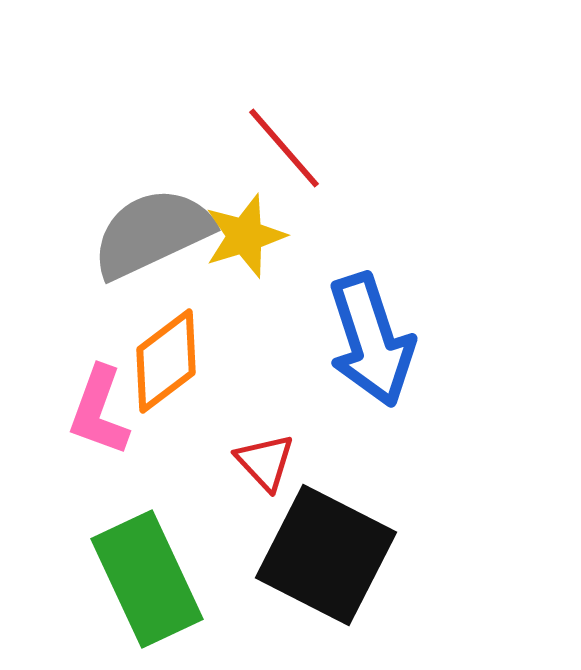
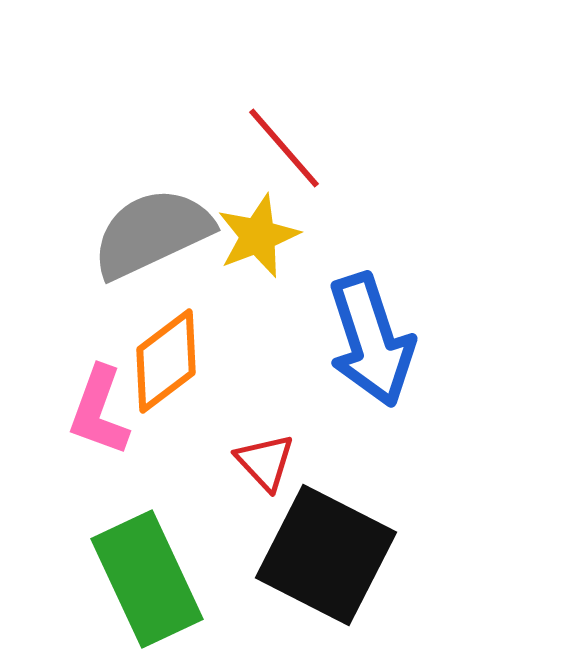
yellow star: moved 13 px right; rotated 4 degrees counterclockwise
